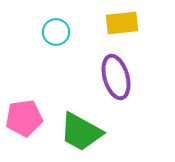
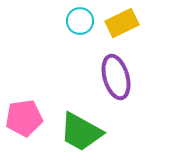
yellow rectangle: rotated 20 degrees counterclockwise
cyan circle: moved 24 px right, 11 px up
